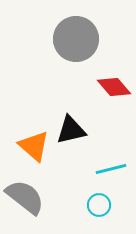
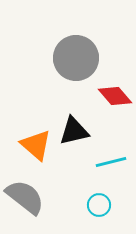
gray circle: moved 19 px down
red diamond: moved 1 px right, 9 px down
black triangle: moved 3 px right, 1 px down
orange triangle: moved 2 px right, 1 px up
cyan line: moved 7 px up
